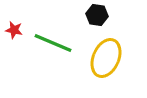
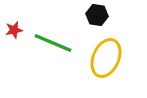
red star: rotated 24 degrees counterclockwise
